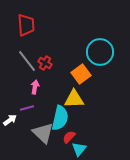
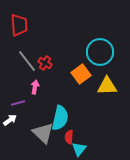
red trapezoid: moved 7 px left
yellow triangle: moved 33 px right, 13 px up
purple line: moved 9 px left, 5 px up
red semicircle: rotated 40 degrees counterclockwise
